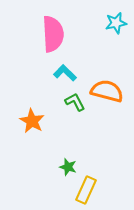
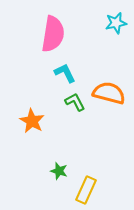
pink semicircle: rotated 12 degrees clockwise
cyan L-shape: rotated 20 degrees clockwise
orange semicircle: moved 2 px right, 2 px down
green star: moved 9 px left, 4 px down
